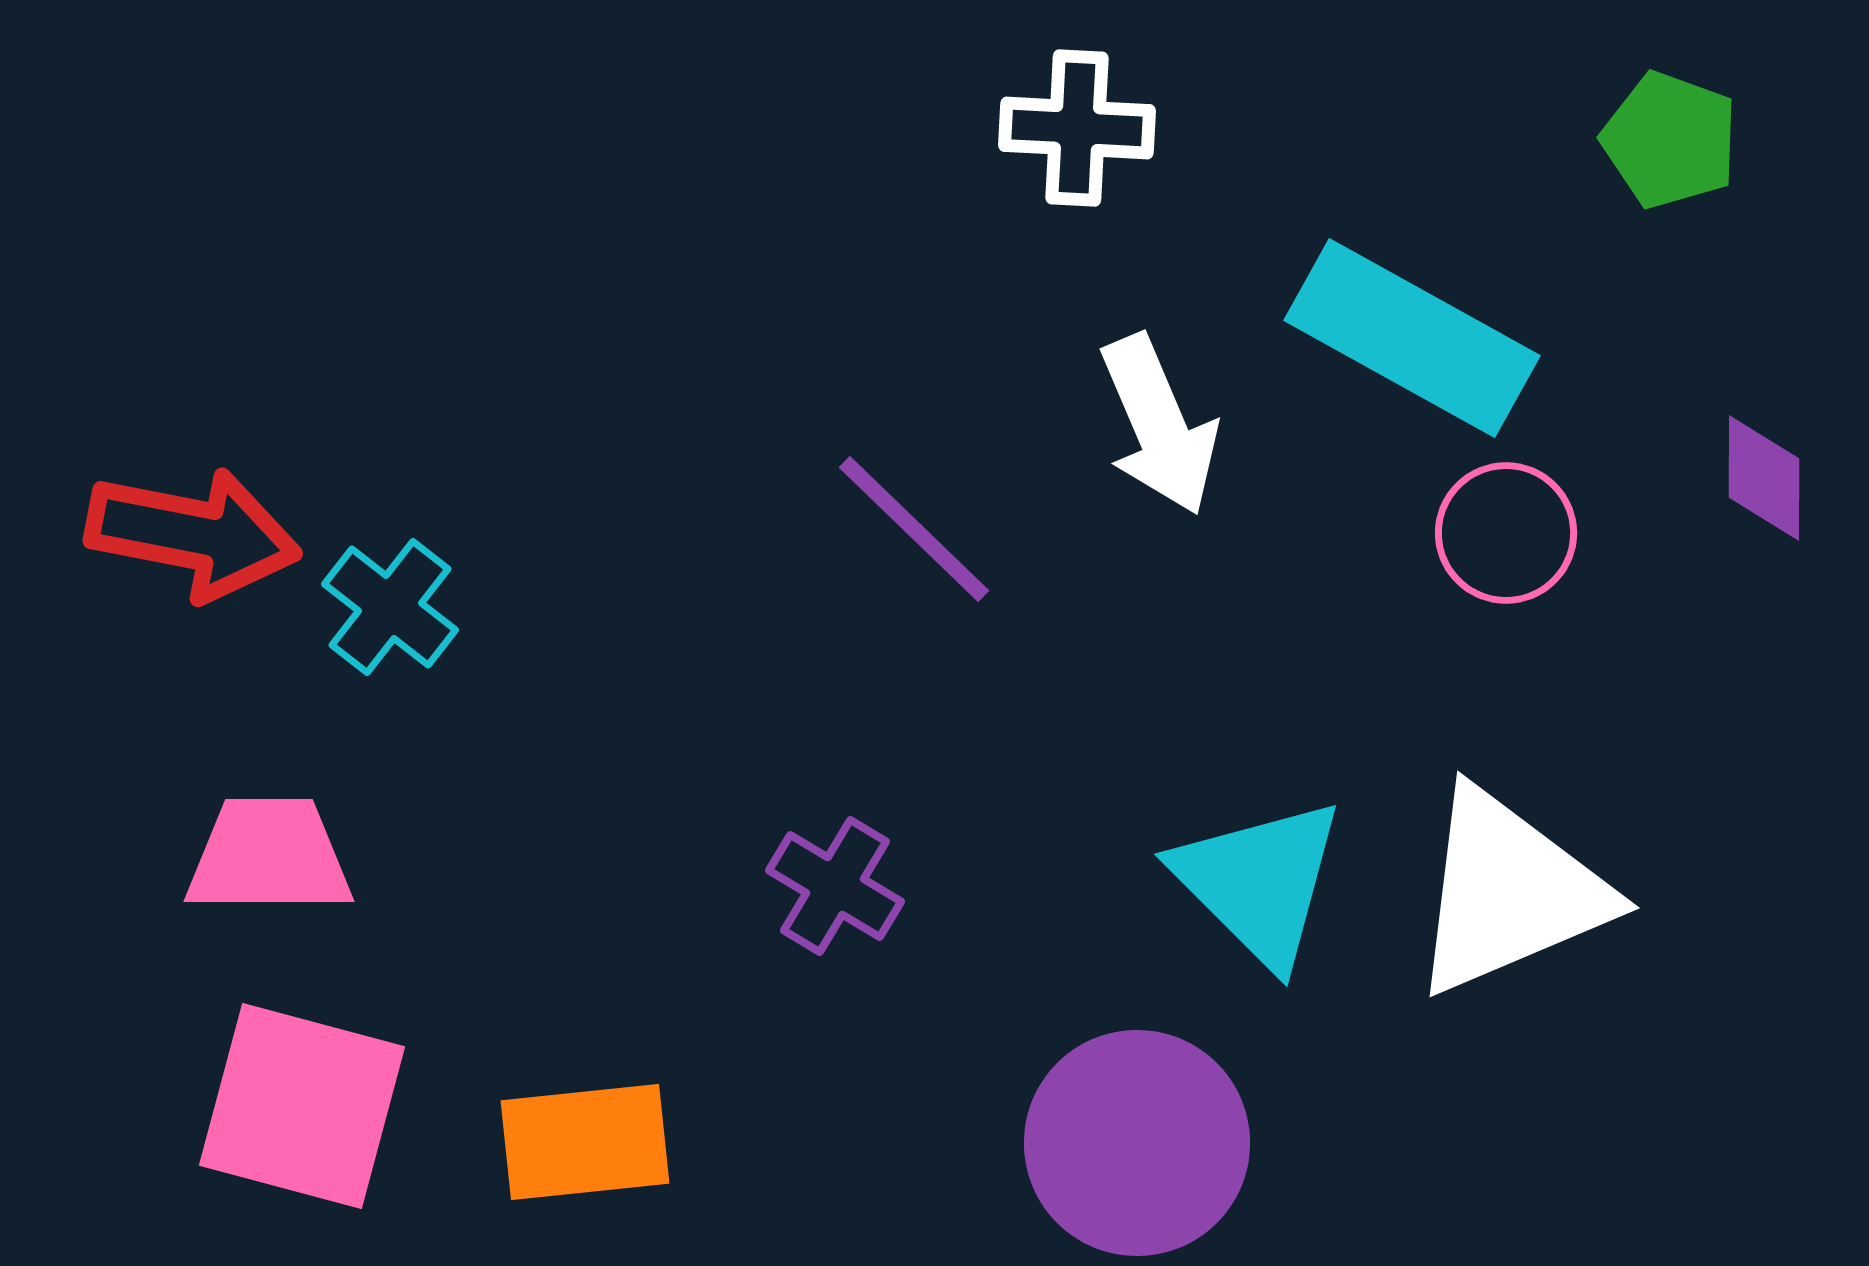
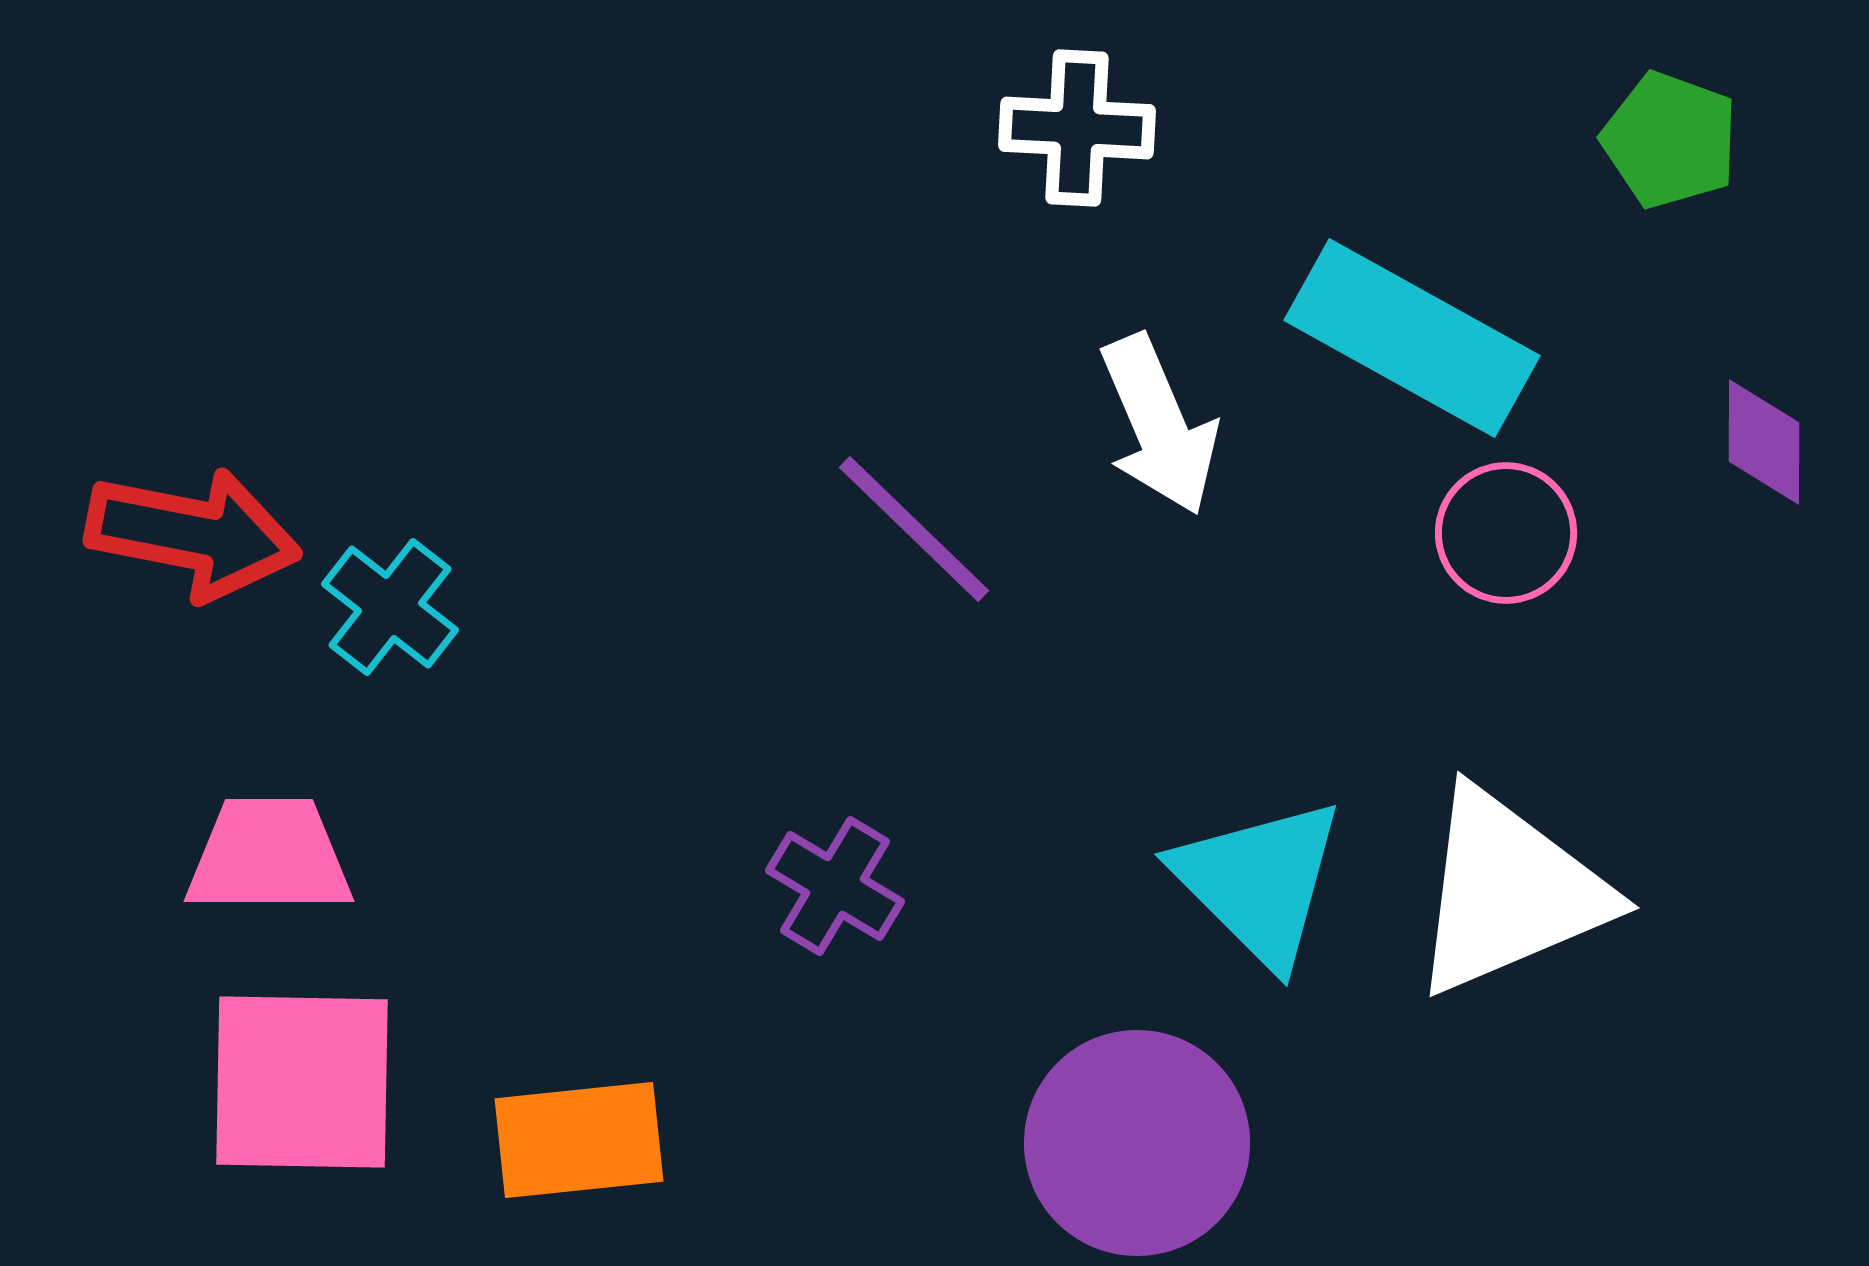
purple diamond: moved 36 px up
pink square: moved 24 px up; rotated 14 degrees counterclockwise
orange rectangle: moved 6 px left, 2 px up
